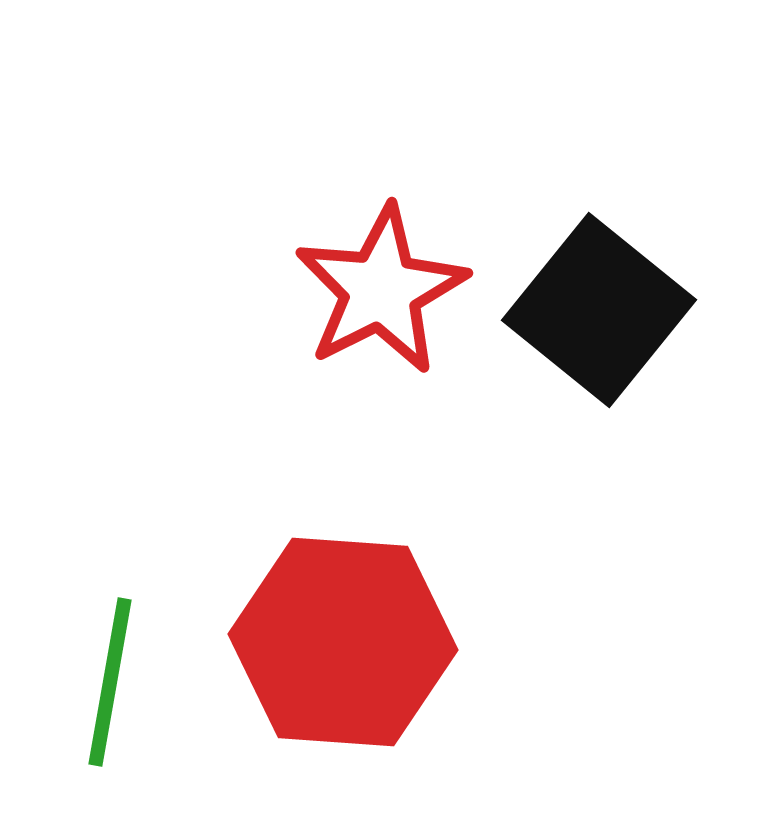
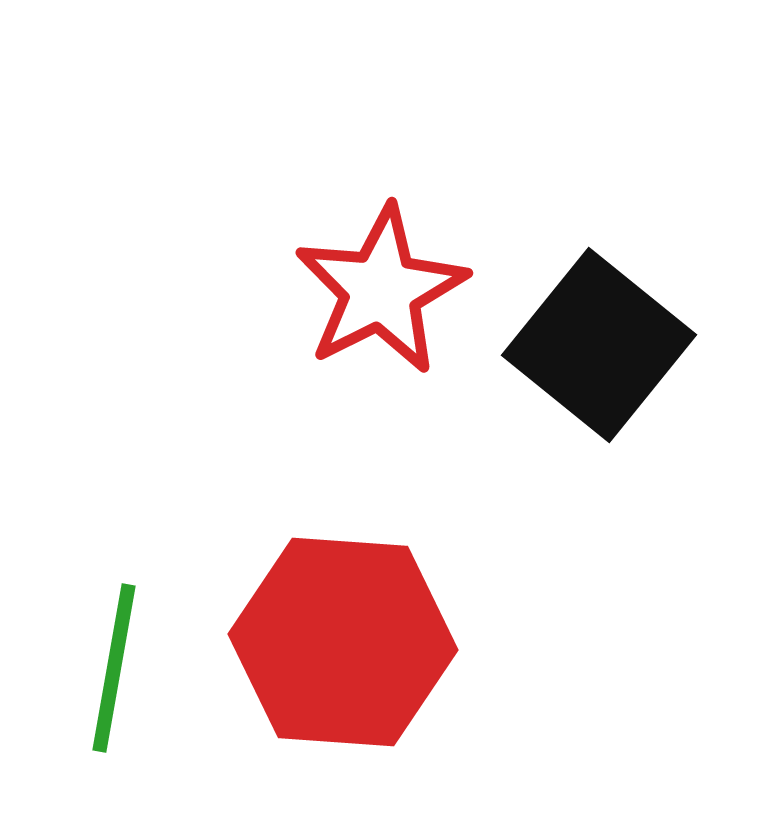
black square: moved 35 px down
green line: moved 4 px right, 14 px up
